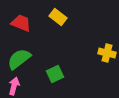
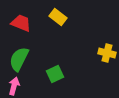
green semicircle: rotated 25 degrees counterclockwise
